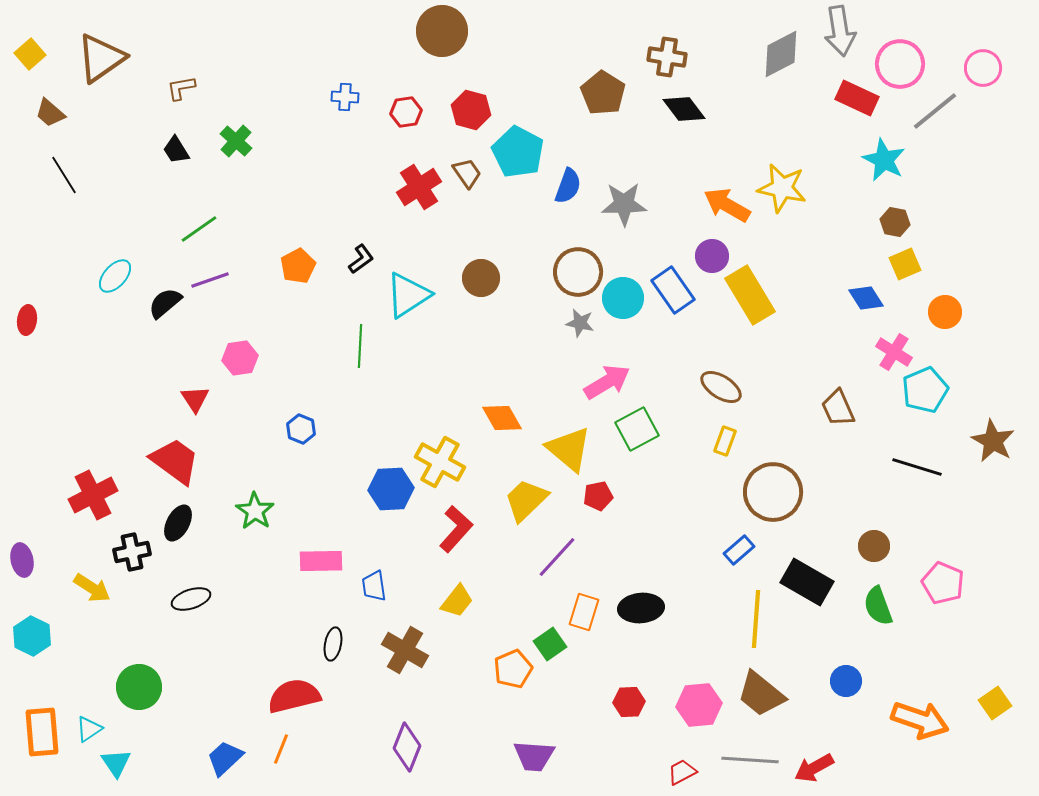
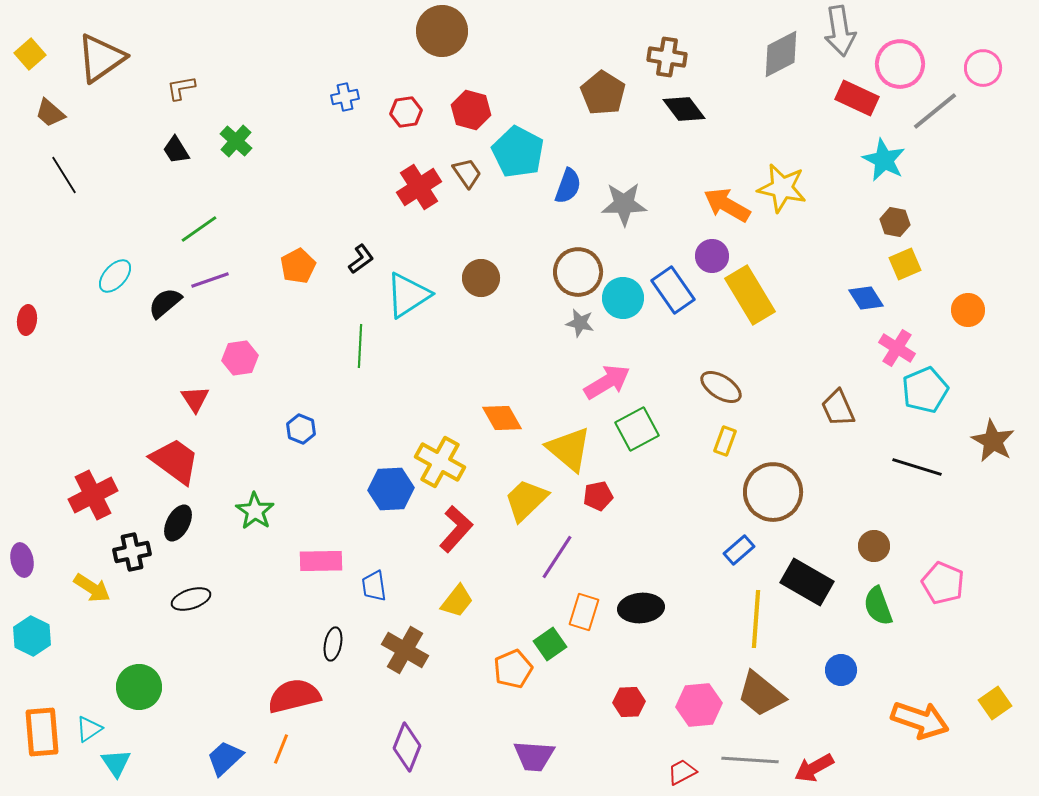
blue cross at (345, 97): rotated 16 degrees counterclockwise
orange circle at (945, 312): moved 23 px right, 2 px up
pink cross at (894, 352): moved 3 px right, 4 px up
purple line at (557, 557): rotated 9 degrees counterclockwise
blue circle at (846, 681): moved 5 px left, 11 px up
